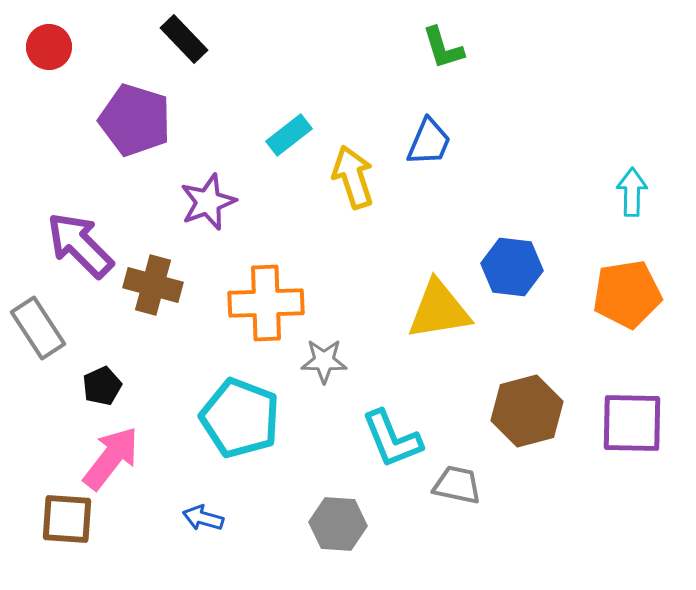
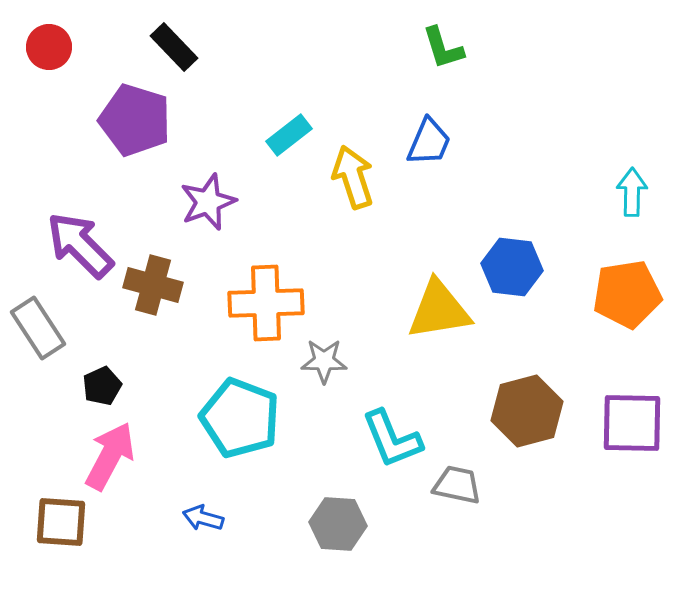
black rectangle: moved 10 px left, 8 px down
pink arrow: moved 1 px left, 2 px up; rotated 10 degrees counterclockwise
brown square: moved 6 px left, 3 px down
